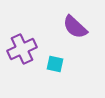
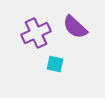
purple cross: moved 14 px right, 16 px up
